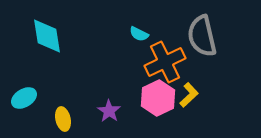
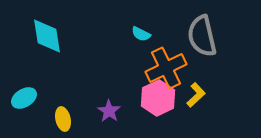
cyan semicircle: moved 2 px right
orange cross: moved 1 px right, 6 px down
yellow L-shape: moved 7 px right
